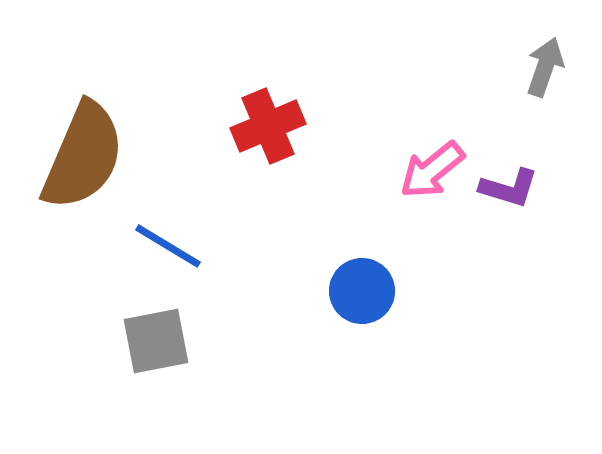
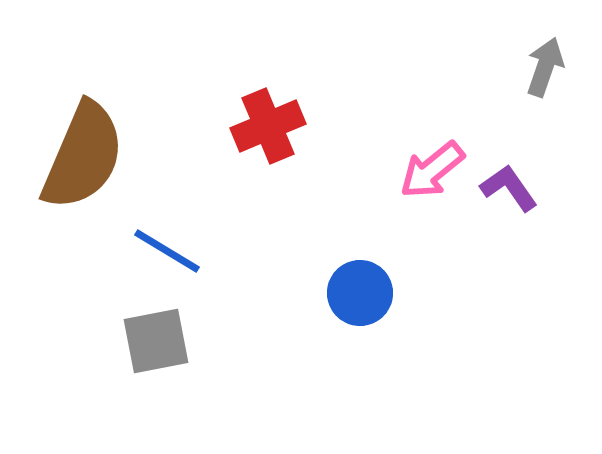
purple L-shape: rotated 142 degrees counterclockwise
blue line: moved 1 px left, 5 px down
blue circle: moved 2 px left, 2 px down
